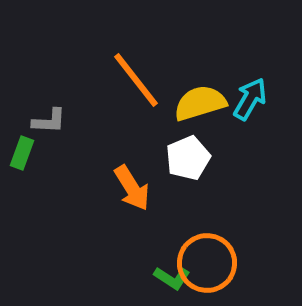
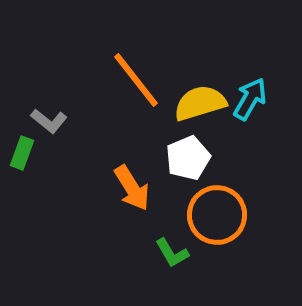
gray L-shape: rotated 36 degrees clockwise
orange circle: moved 10 px right, 48 px up
green L-shape: moved 25 px up; rotated 27 degrees clockwise
